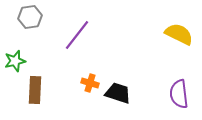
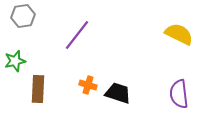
gray hexagon: moved 7 px left, 1 px up
orange cross: moved 2 px left, 2 px down
brown rectangle: moved 3 px right, 1 px up
